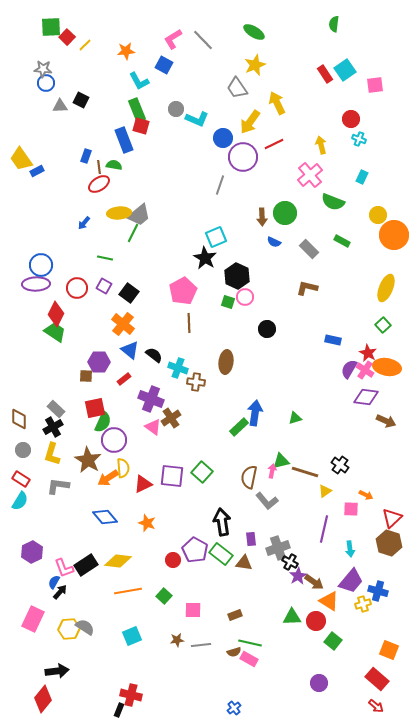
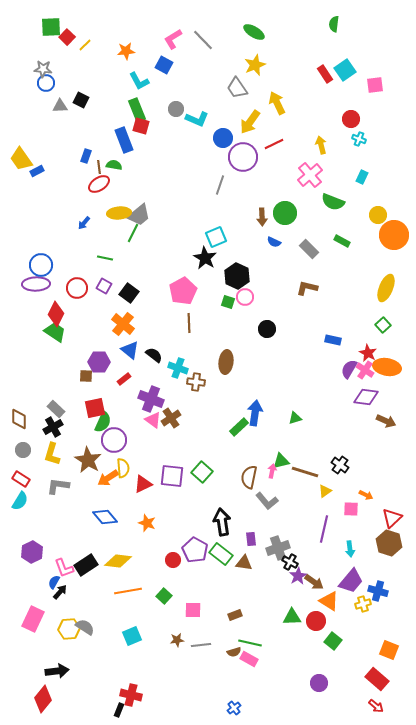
pink triangle at (153, 427): moved 7 px up
